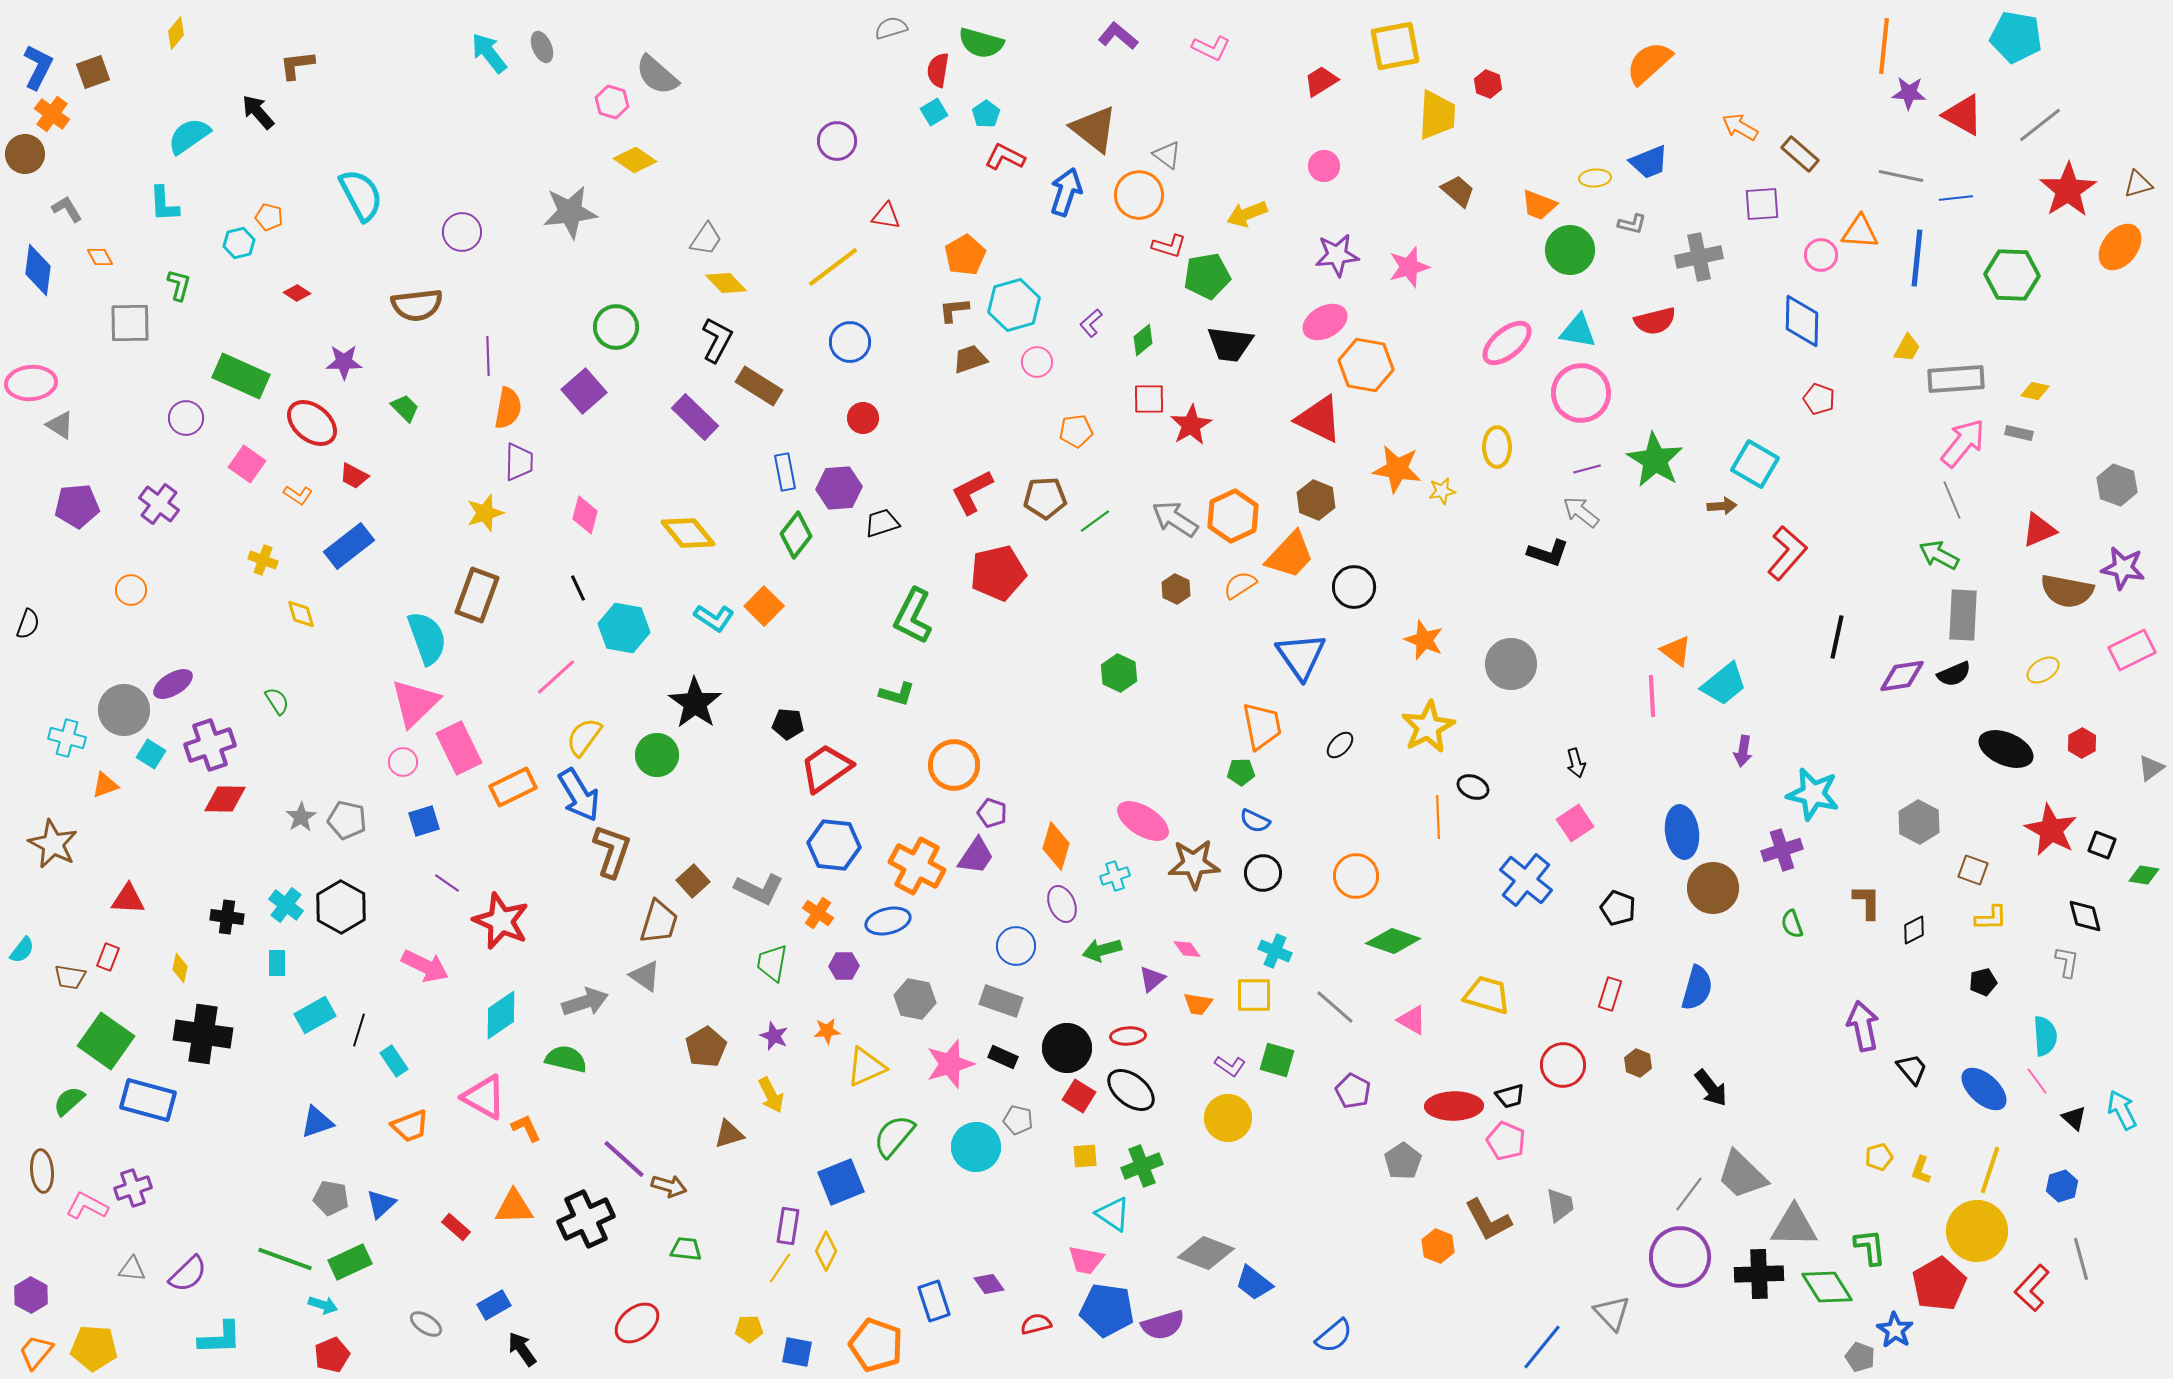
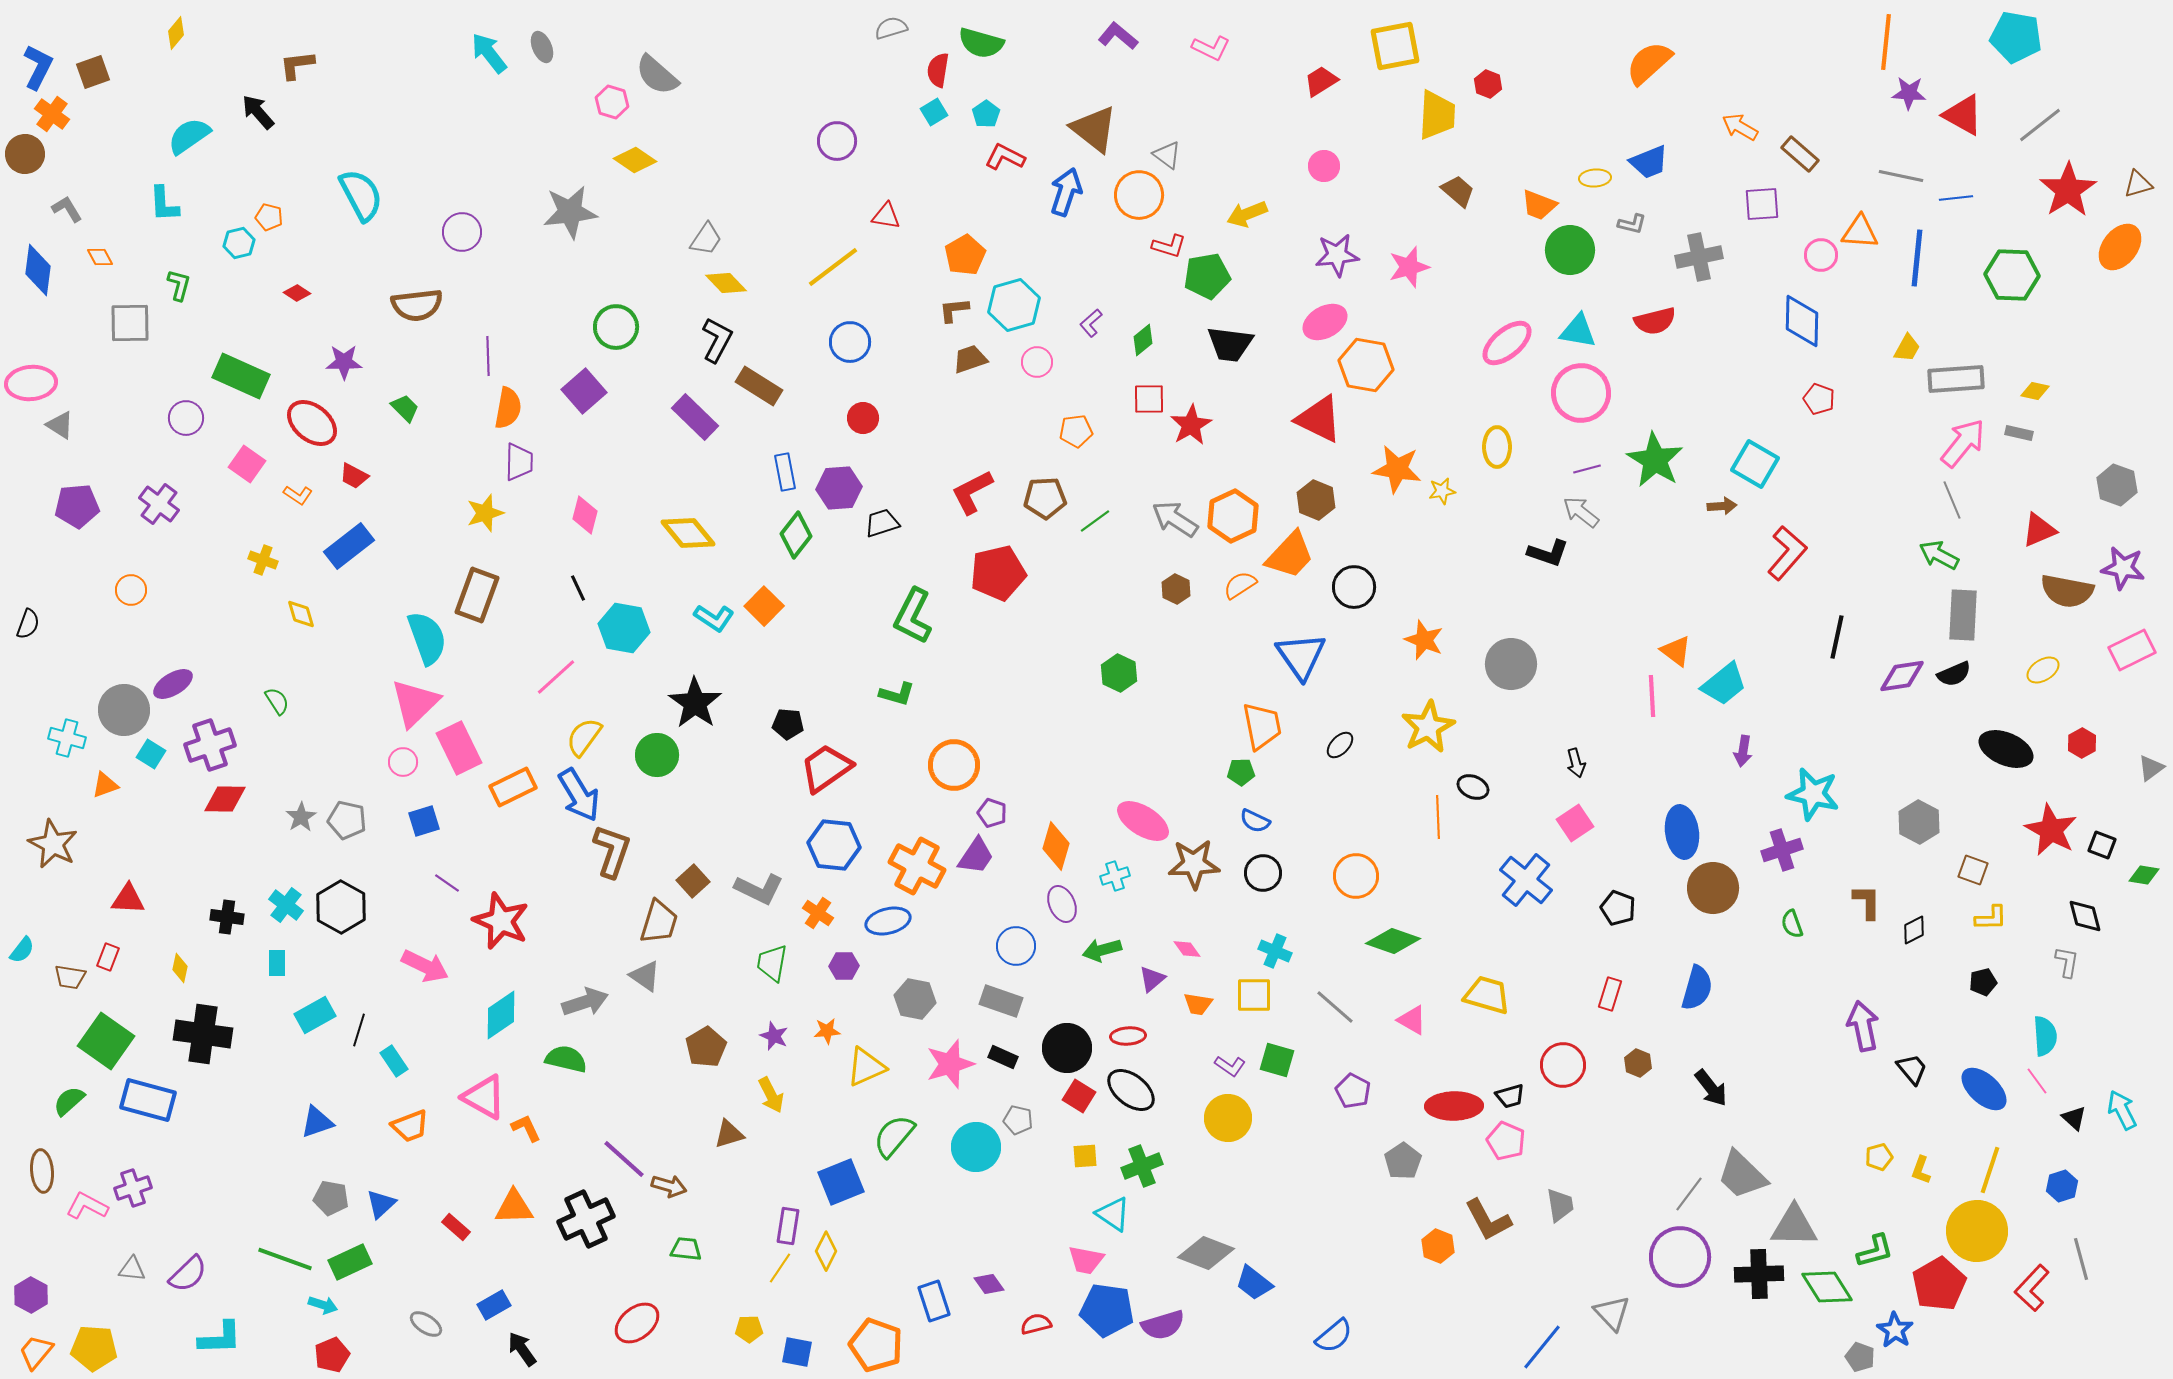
orange line at (1884, 46): moved 2 px right, 4 px up
green L-shape at (1870, 1247): moved 5 px right, 4 px down; rotated 81 degrees clockwise
